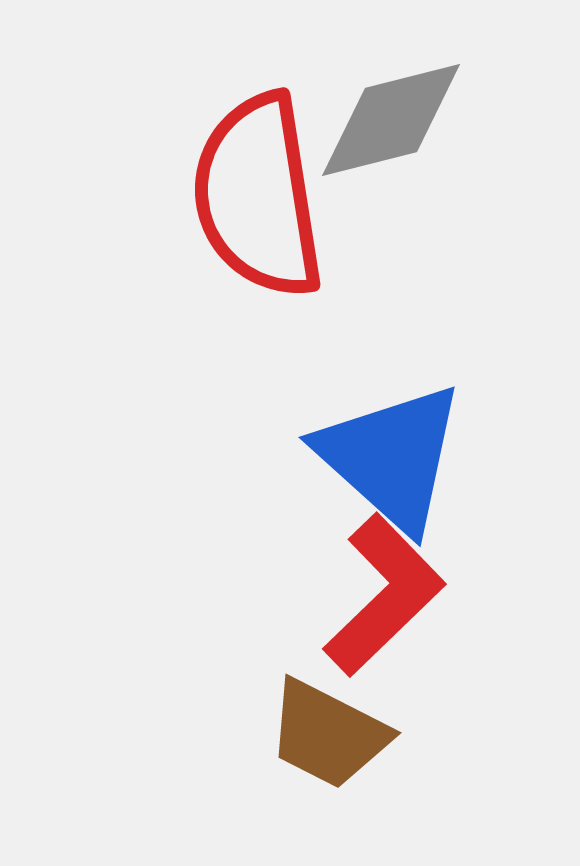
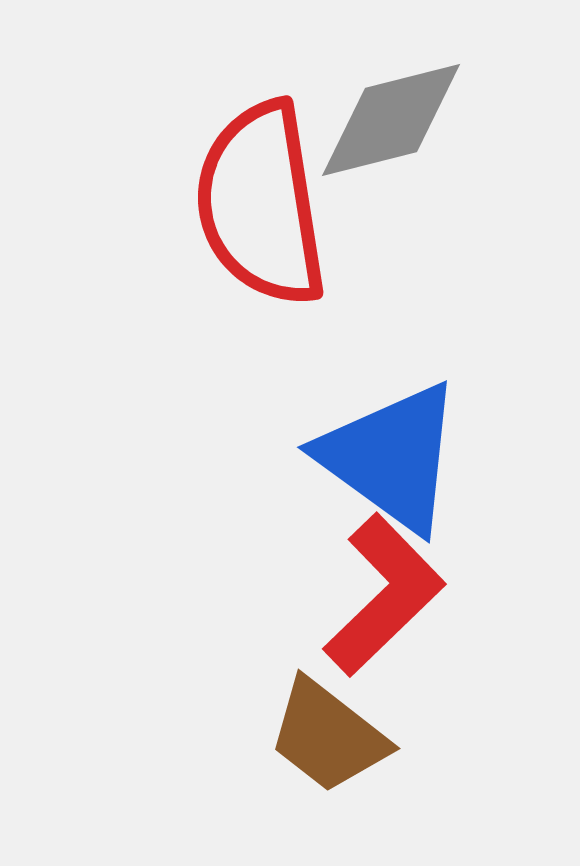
red semicircle: moved 3 px right, 8 px down
blue triangle: rotated 6 degrees counterclockwise
brown trapezoid: moved 2 px down; rotated 11 degrees clockwise
